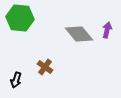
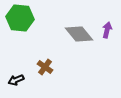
black arrow: rotated 49 degrees clockwise
